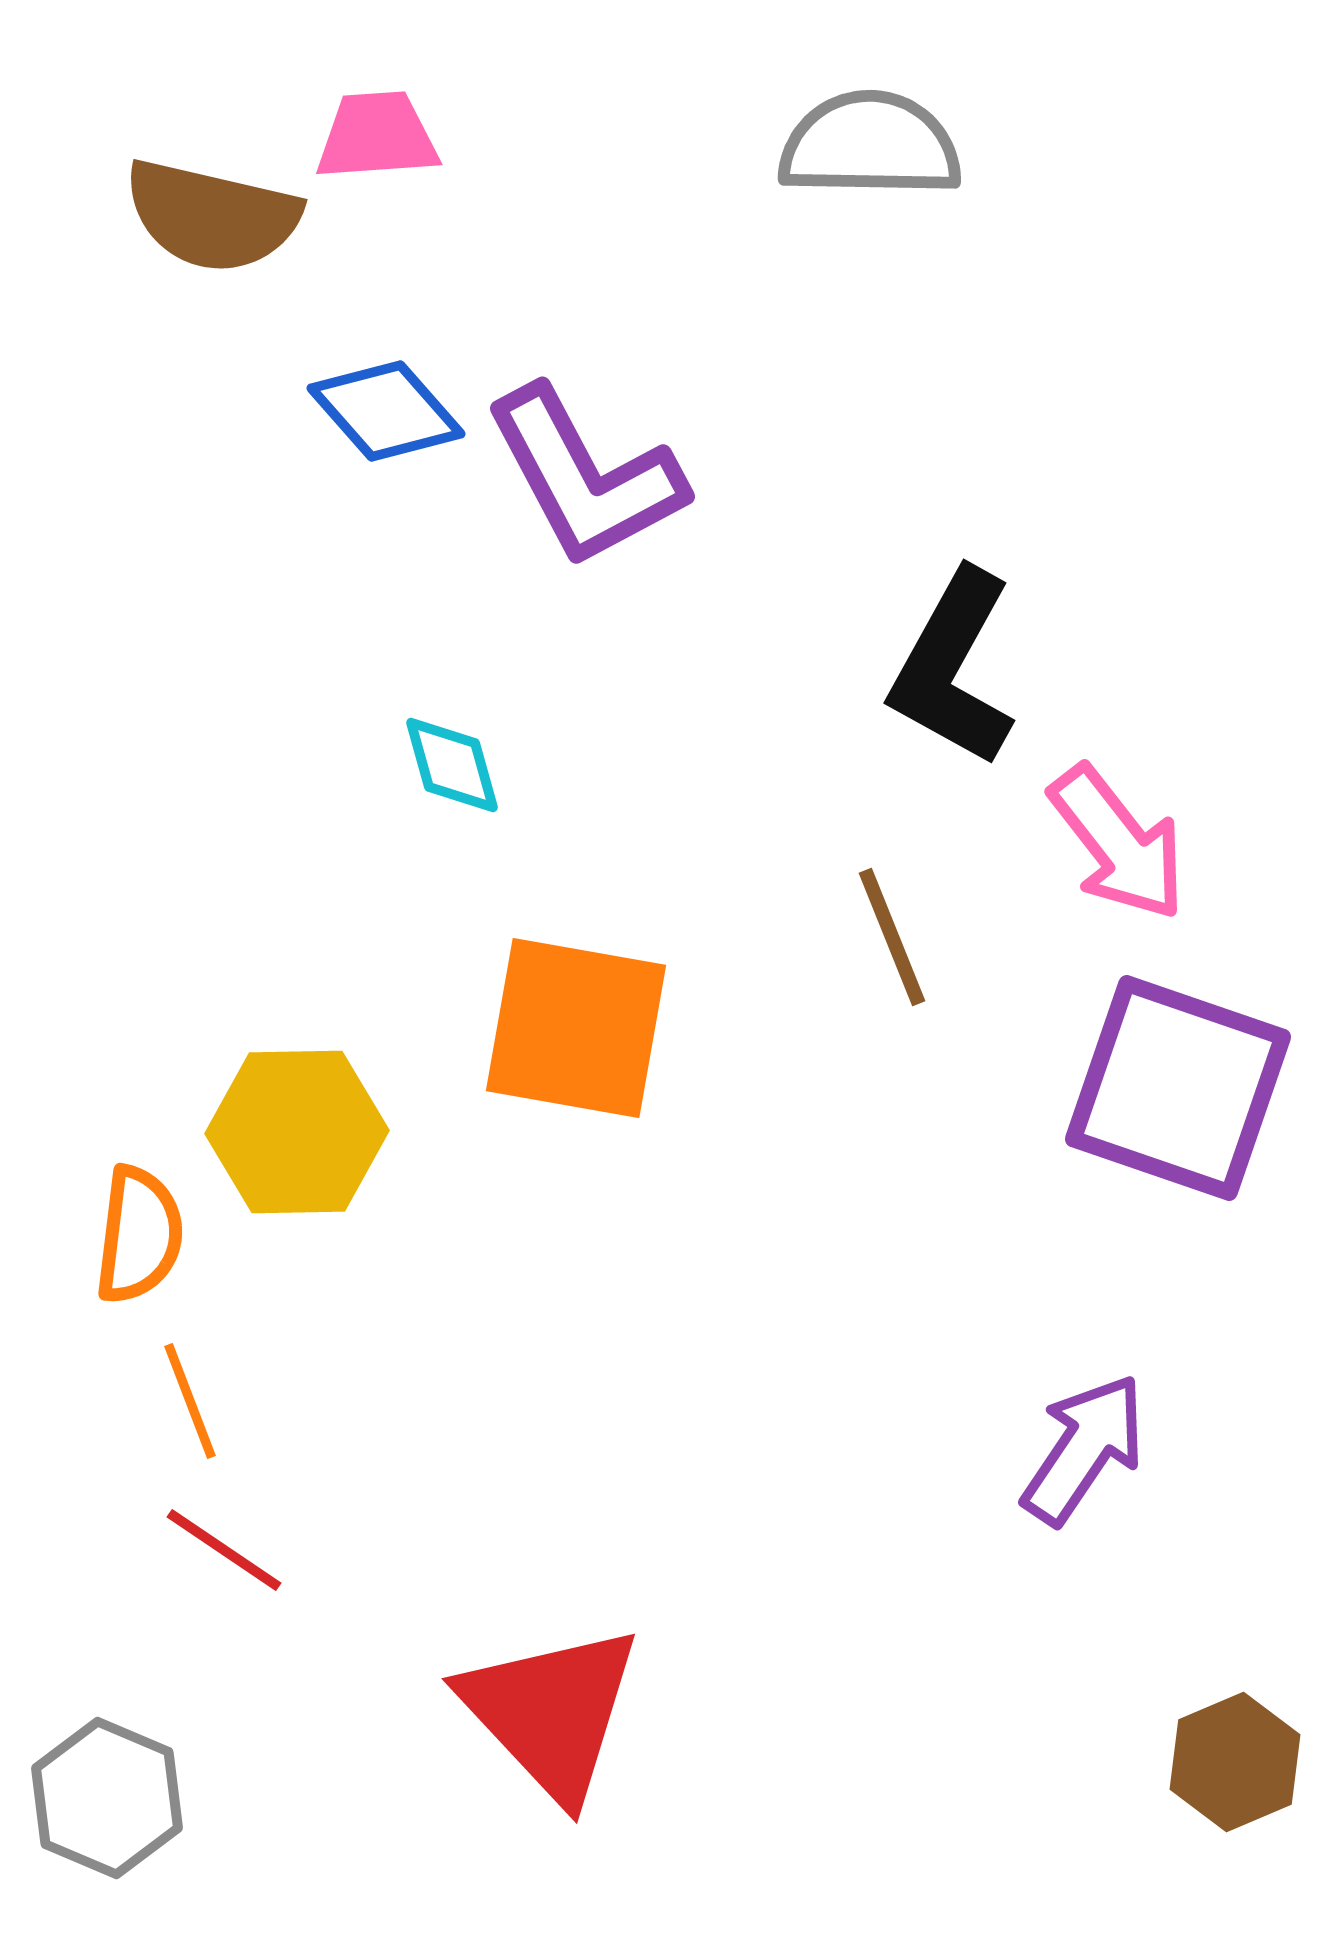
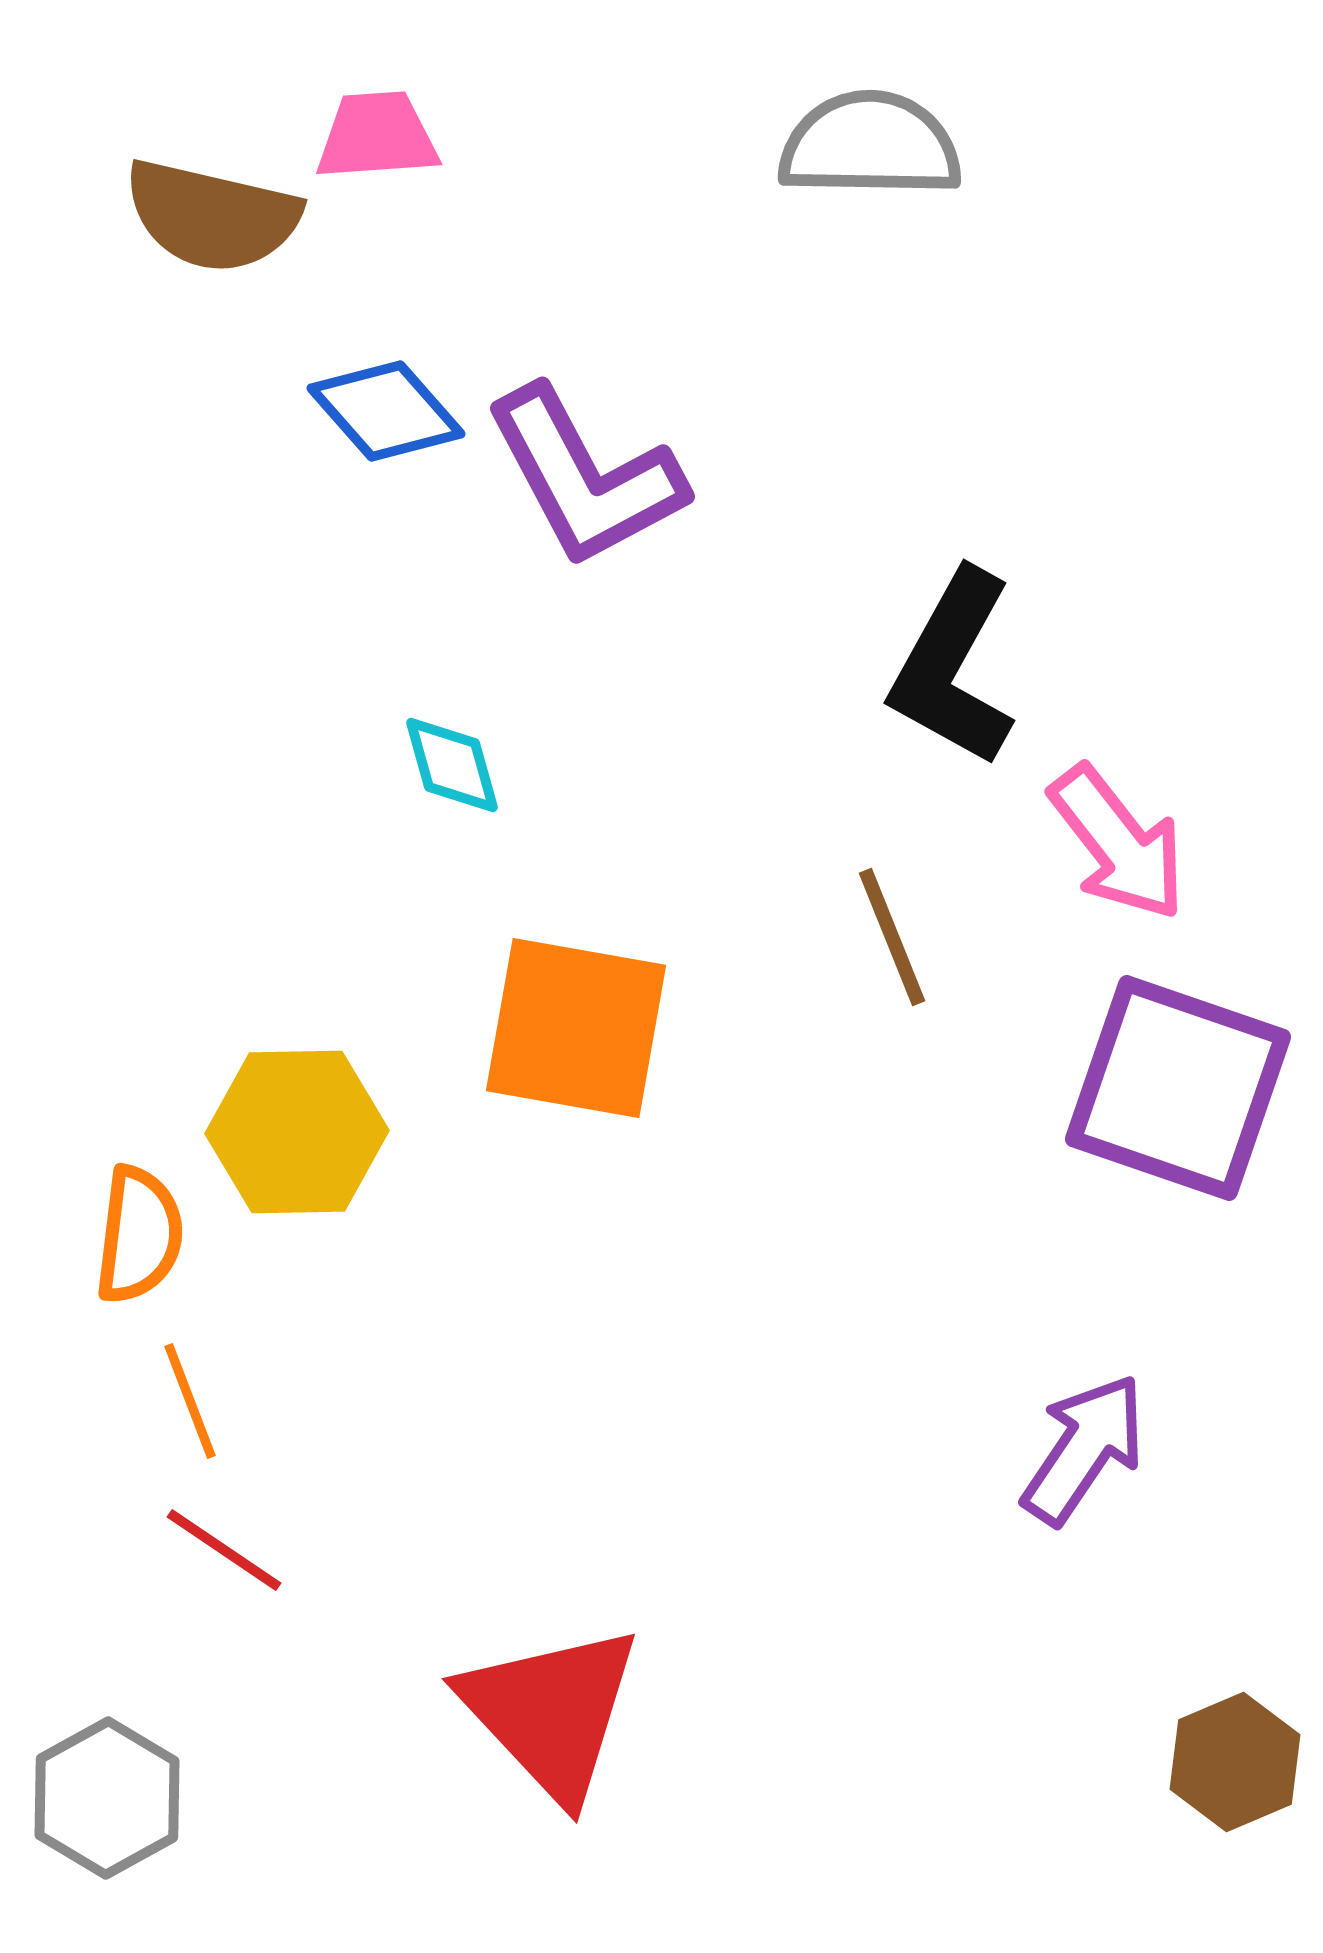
gray hexagon: rotated 8 degrees clockwise
